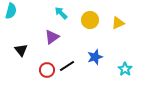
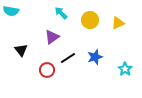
cyan semicircle: rotated 84 degrees clockwise
black line: moved 1 px right, 8 px up
